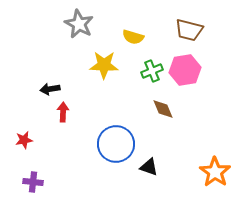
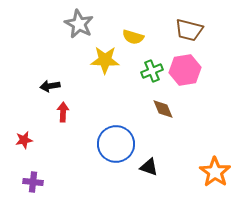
yellow star: moved 1 px right, 5 px up
black arrow: moved 3 px up
